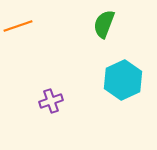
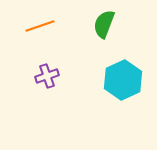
orange line: moved 22 px right
purple cross: moved 4 px left, 25 px up
